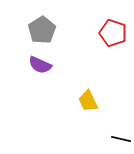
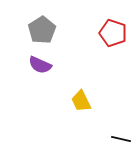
yellow trapezoid: moved 7 px left
